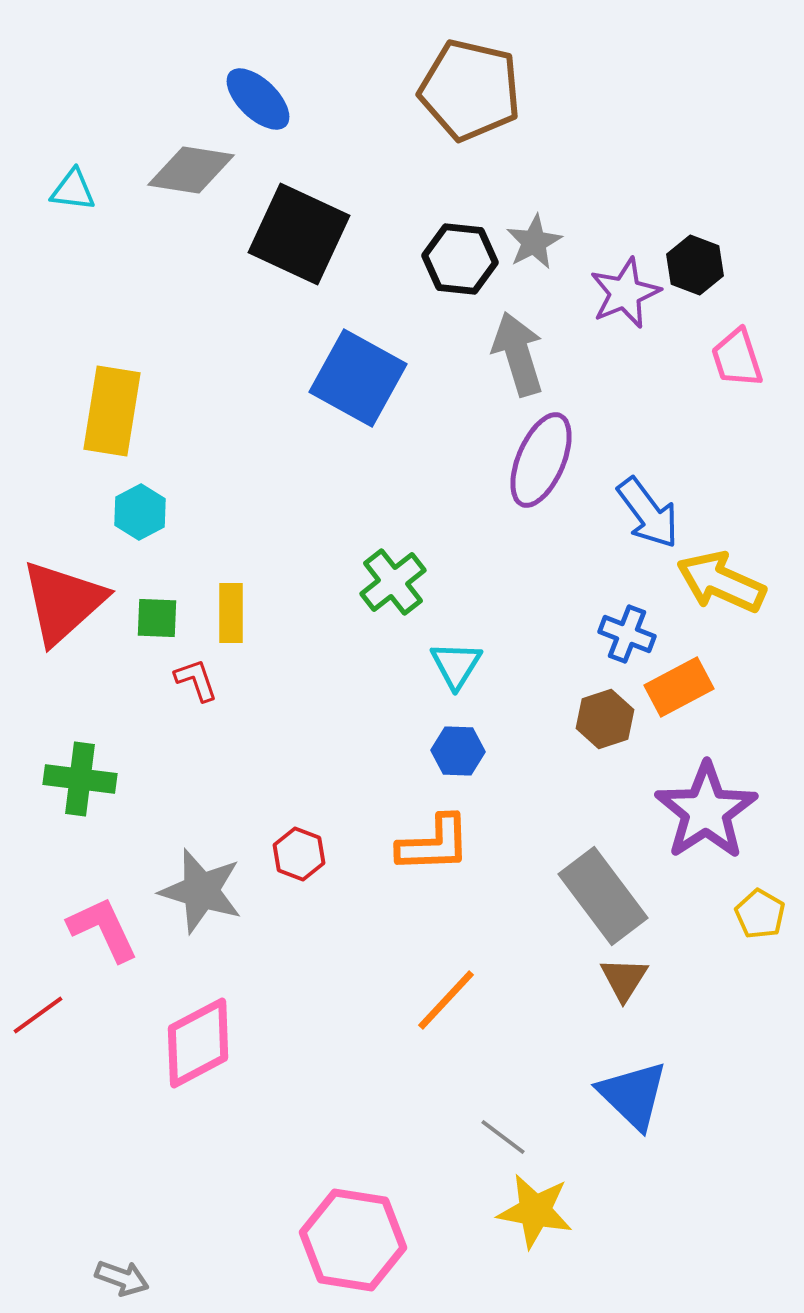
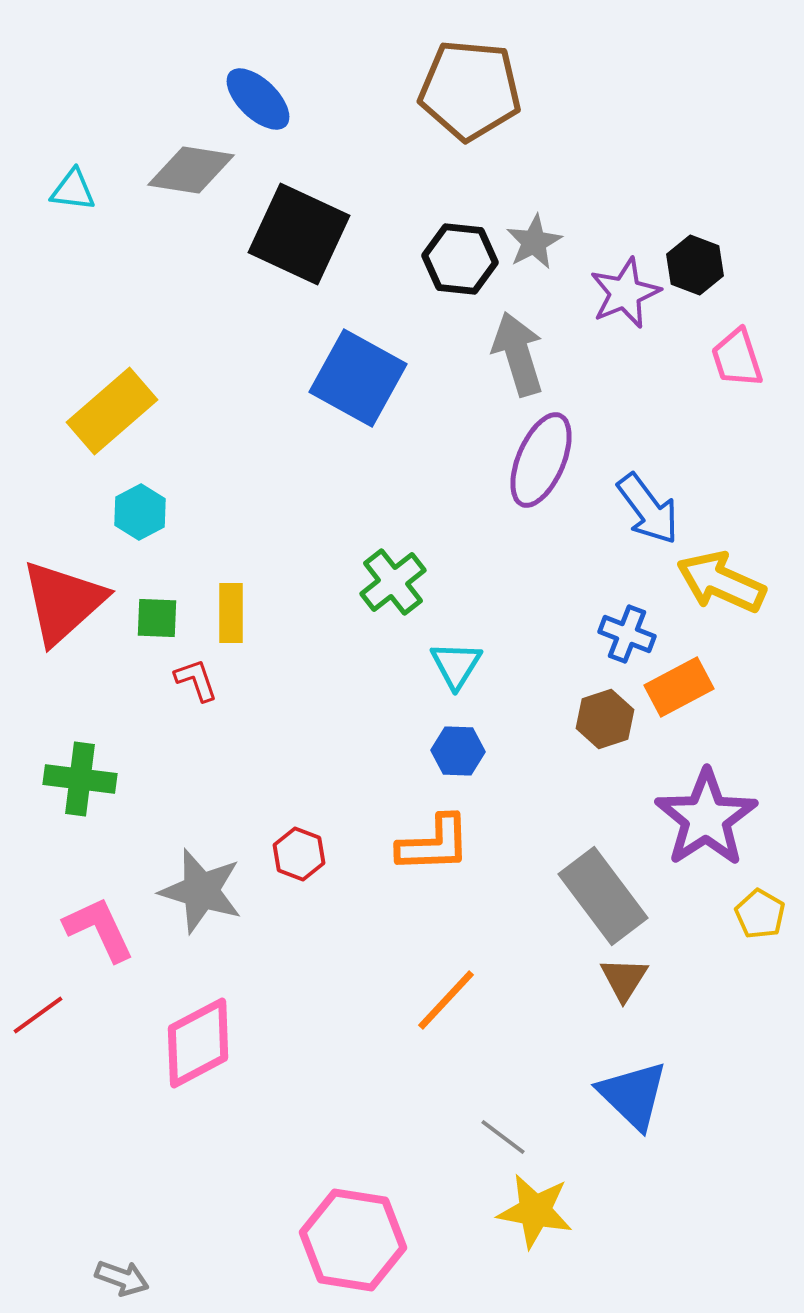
brown pentagon at (470, 90): rotated 8 degrees counterclockwise
yellow rectangle at (112, 411): rotated 40 degrees clockwise
blue arrow at (648, 513): moved 4 px up
purple star at (706, 811): moved 7 px down
pink L-shape at (103, 929): moved 4 px left
